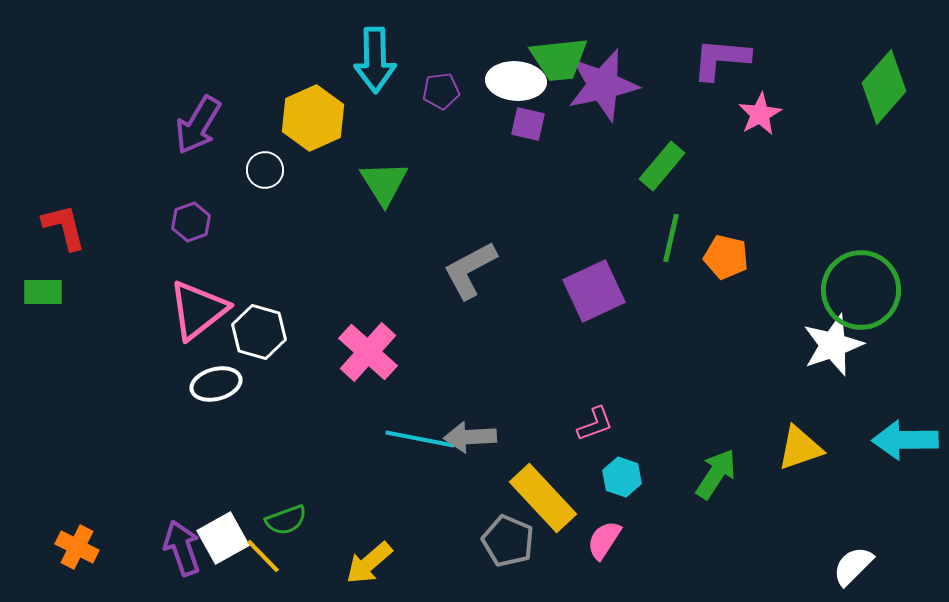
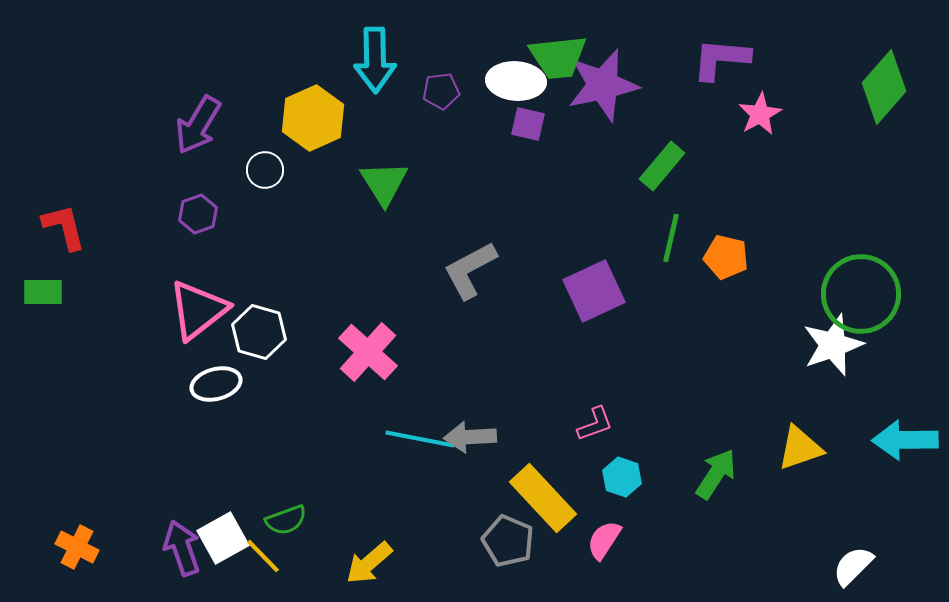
green trapezoid at (559, 59): moved 1 px left, 2 px up
purple hexagon at (191, 222): moved 7 px right, 8 px up
green circle at (861, 290): moved 4 px down
